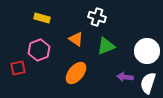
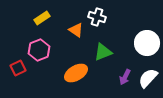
yellow rectangle: rotated 49 degrees counterclockwise
orange triangle: moved 9 px up
green triangle: moved 3 px left, 6 px down
white circle: moved 8 px up
red square: rotated 14 degrees counterclockwise
orange ellipse: rotated 20 degrees clockwise
purple arrow: rotated 70 degrees counterclockwise
white semicircle: moved 5 px up; rotated 25 degrees clockwise
